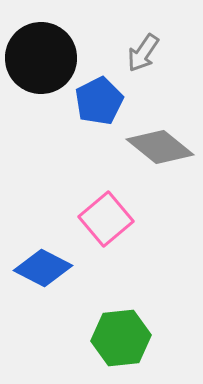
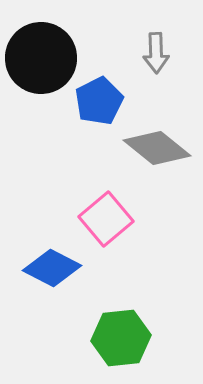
gray arrow: moved 13 px right; rotated 36 degrees counterclockwise
gray diamond: moved 3 px left, 1 px down
blue diamond: moved 9 px right
